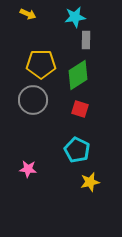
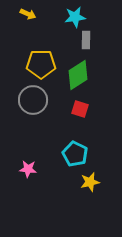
cyan pentagon: moved 2 px left, 4 px down
